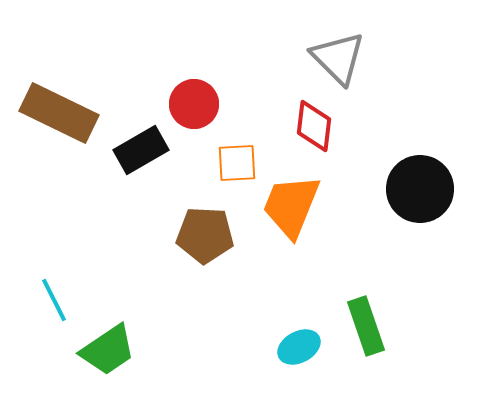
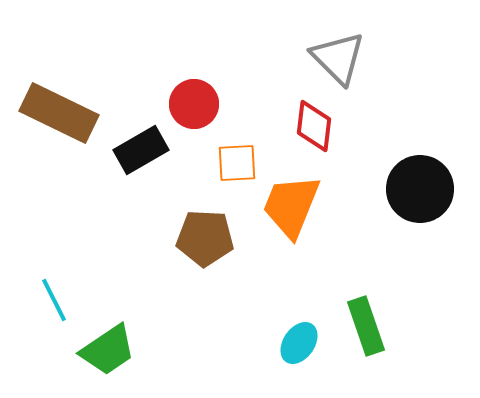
brown pentagon: moved 3 px down
cyan ellipse: moved 4 px up; rotated 27 degrees counterclockwise
